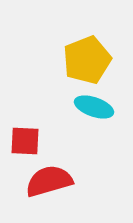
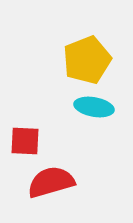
cyan ellipse: rotated 9 degrees counterclockwise
red semicircle: moved 2 px right, 1 px down
